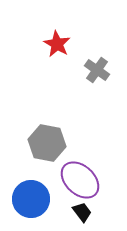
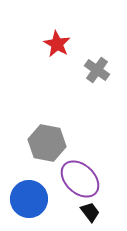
purple ellipse: moved 1 px up
blue circle: moved 2 px left
black trapezoid: moved 8 px right
